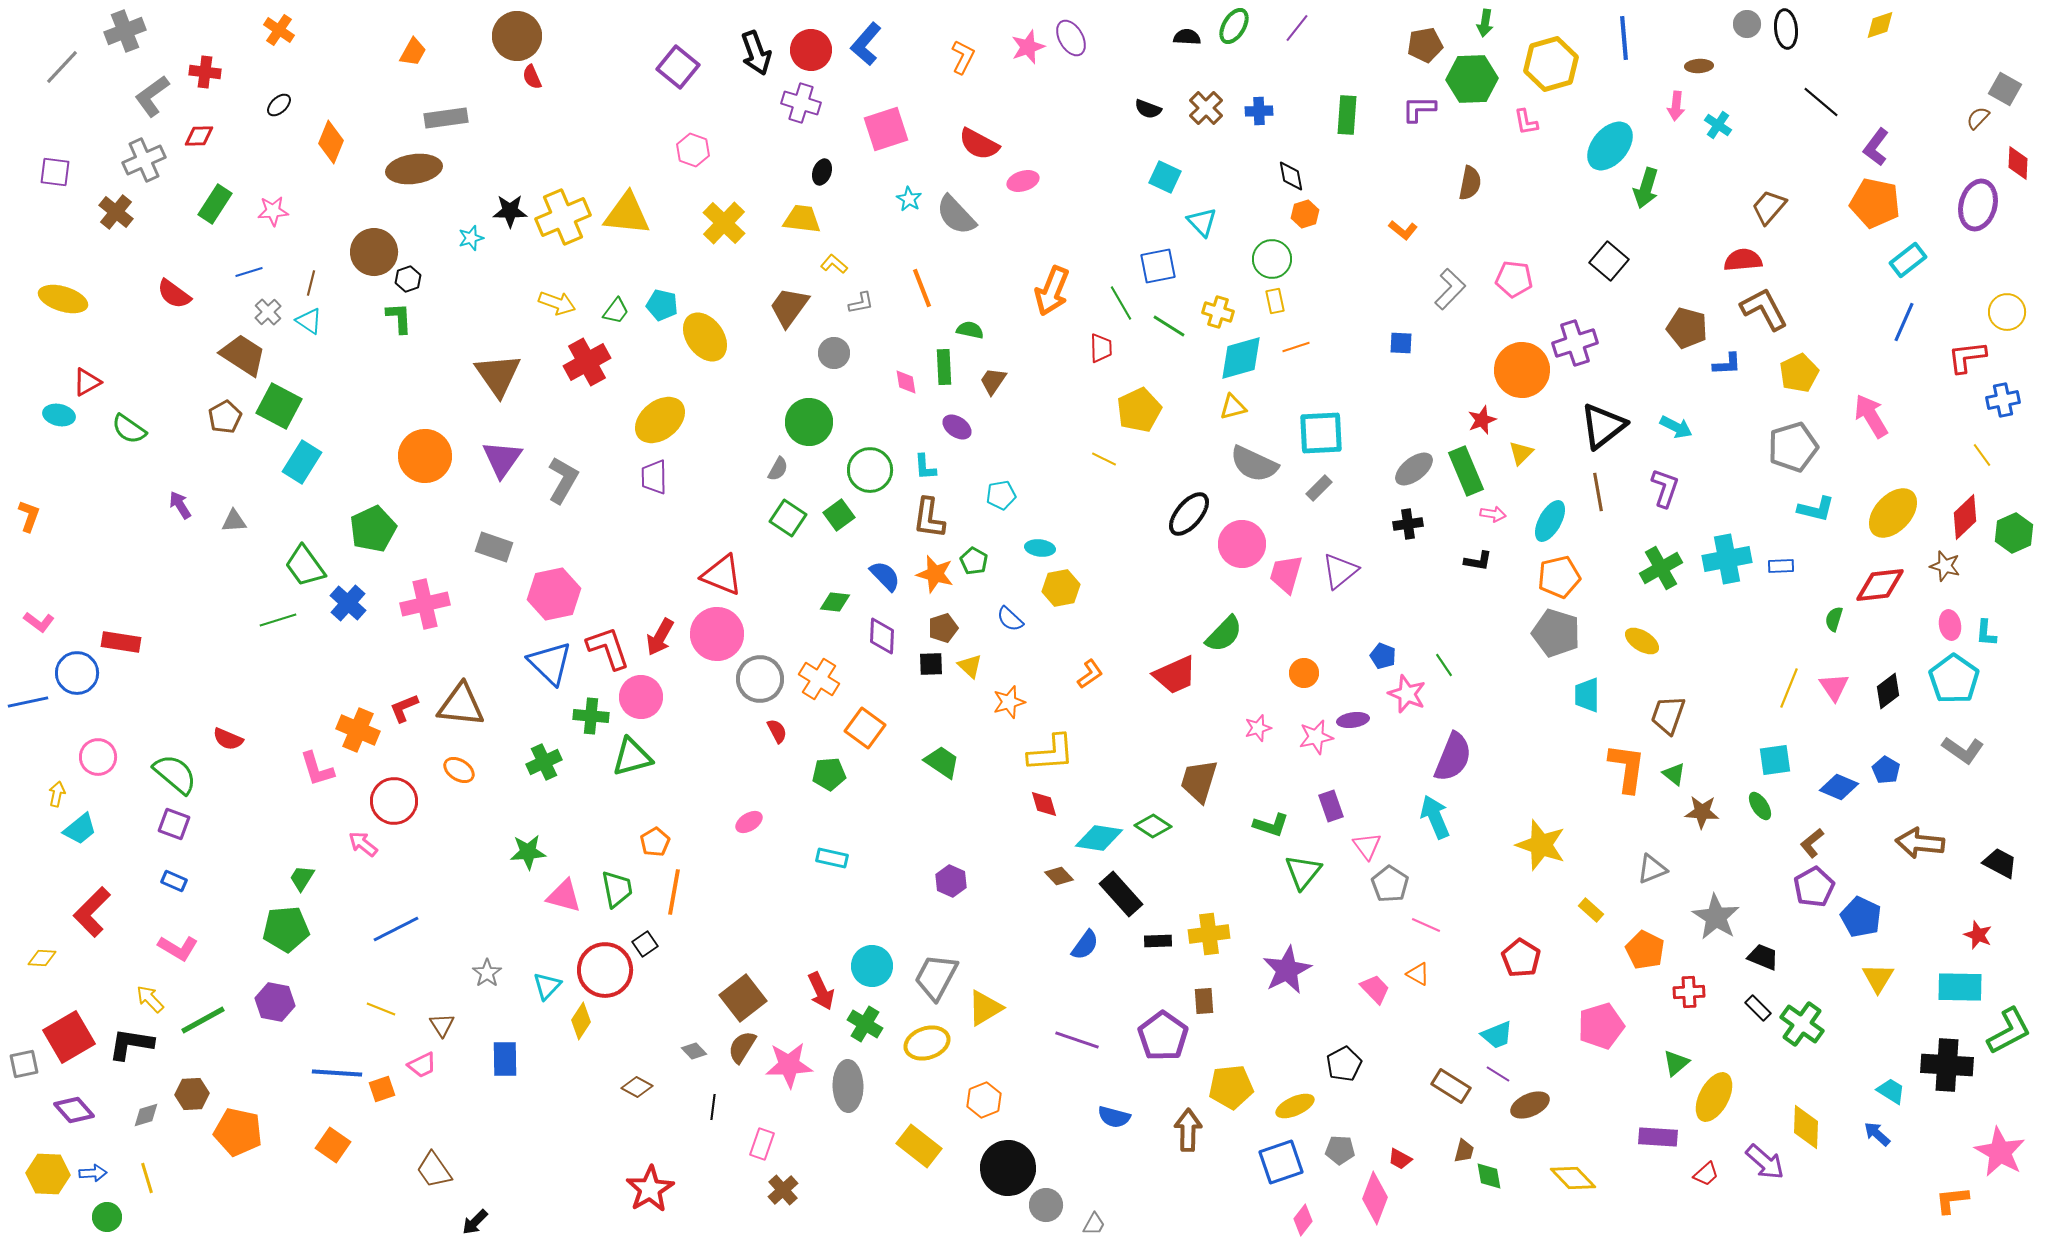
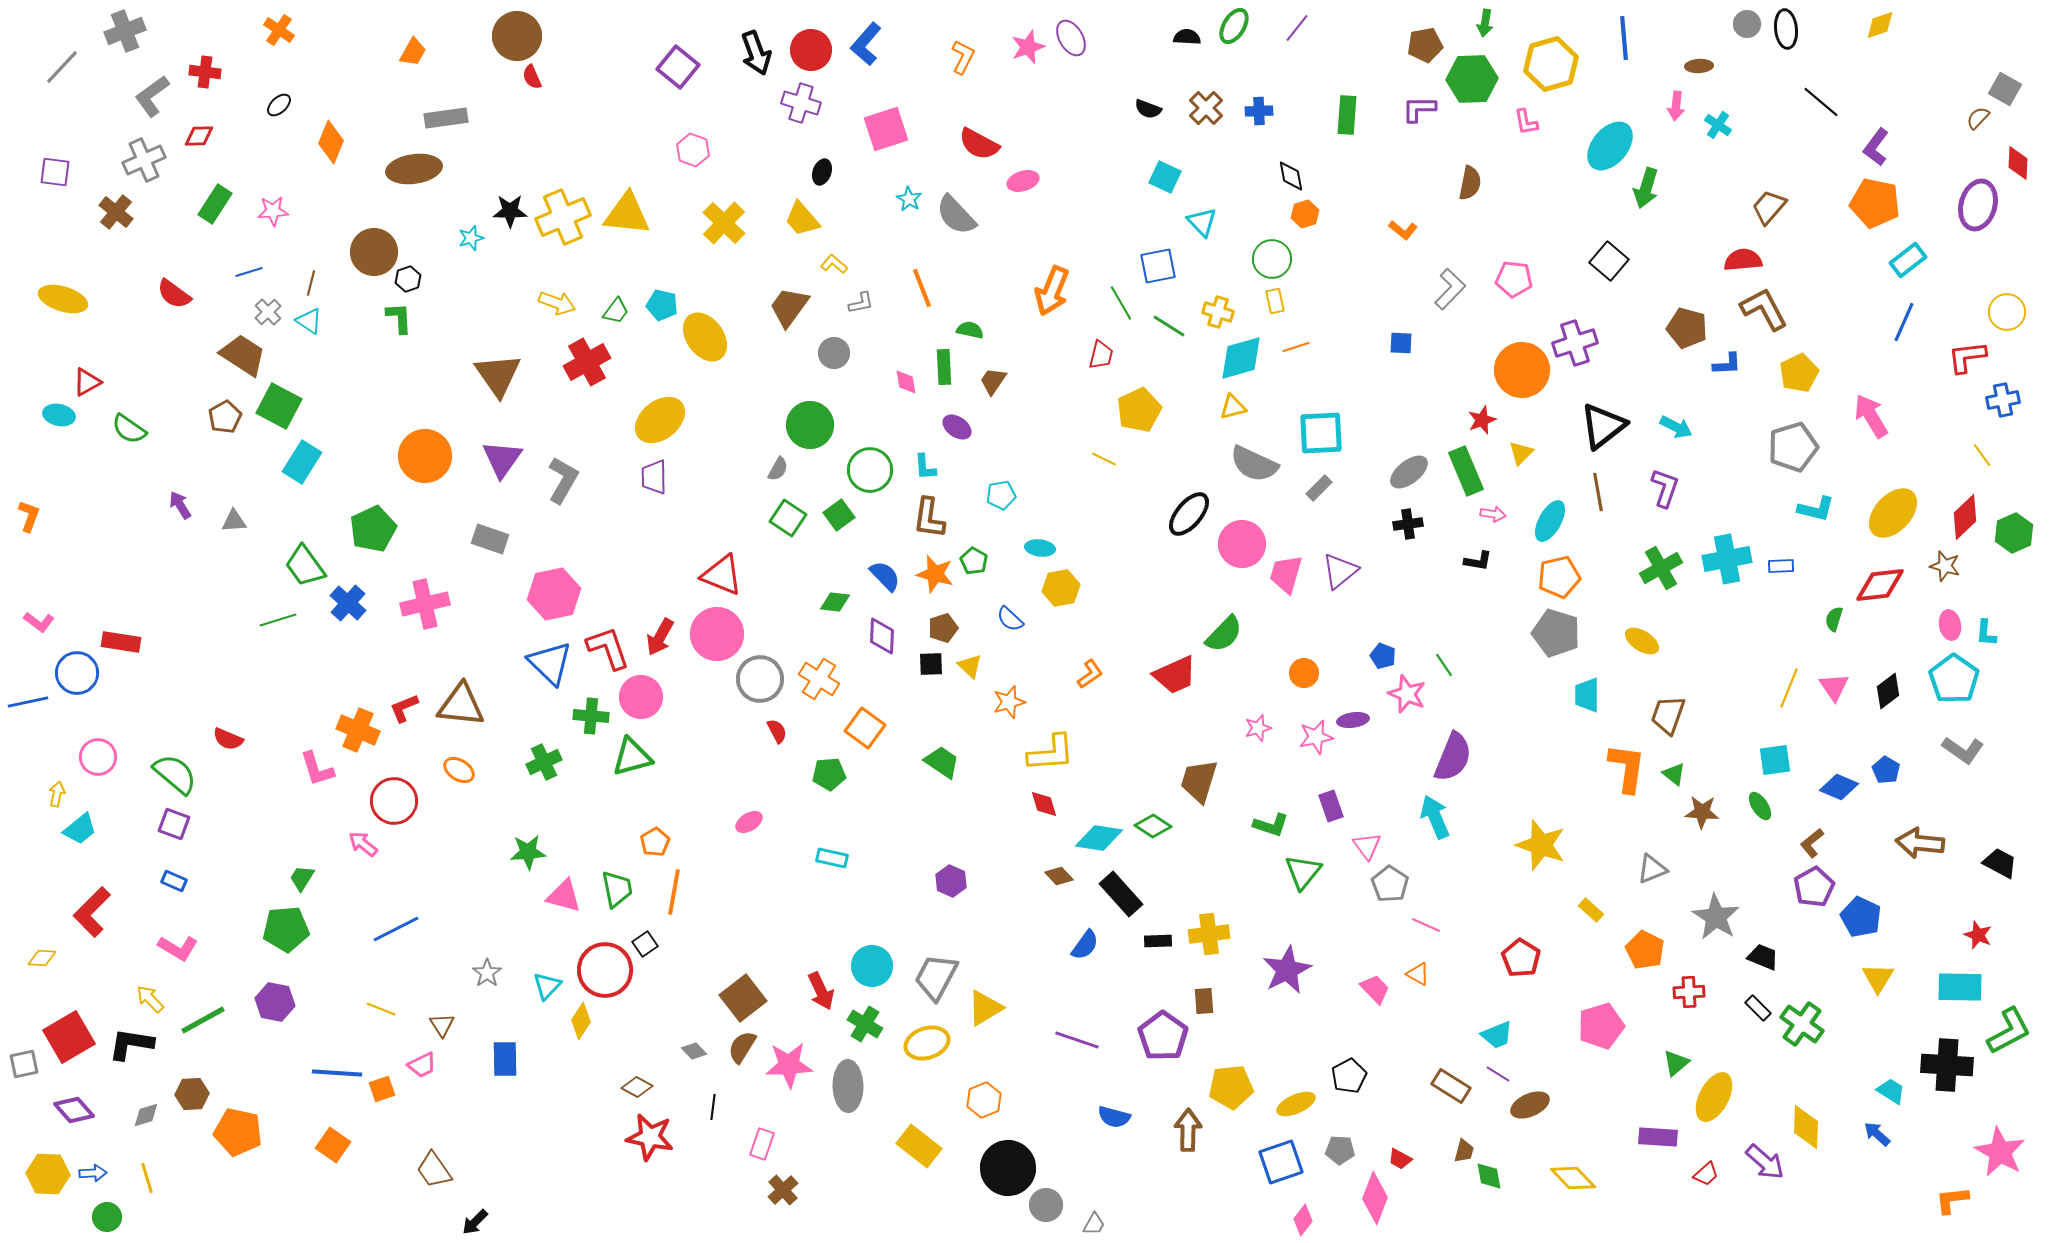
yellow trapezoid at (802, 219): rotated 138 degrees counterclockwise
red trapezoid at (1101, 348): moved 7 px down; rotated 16 degrees clockwise
green circle at (809, 422): moved 1 px right, 3 px down
gray ellipse at (1414, 469): moved 5 px left, 3 px down
gray rectangle at (494, 547): moved 4 px left, 8 px up
black pentagon at (1344, 1064): moved 5 px right, 12 px down
yellow ellipse at (1295, 1106): moved 1 px right, 2 px up
red star at (650, 1189): moved 52 px up; rotated 30 degrees counterclockwise
